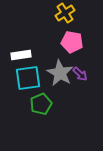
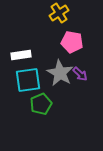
yellow cross: moved 6 px left
cyan square: moved 2 px down
